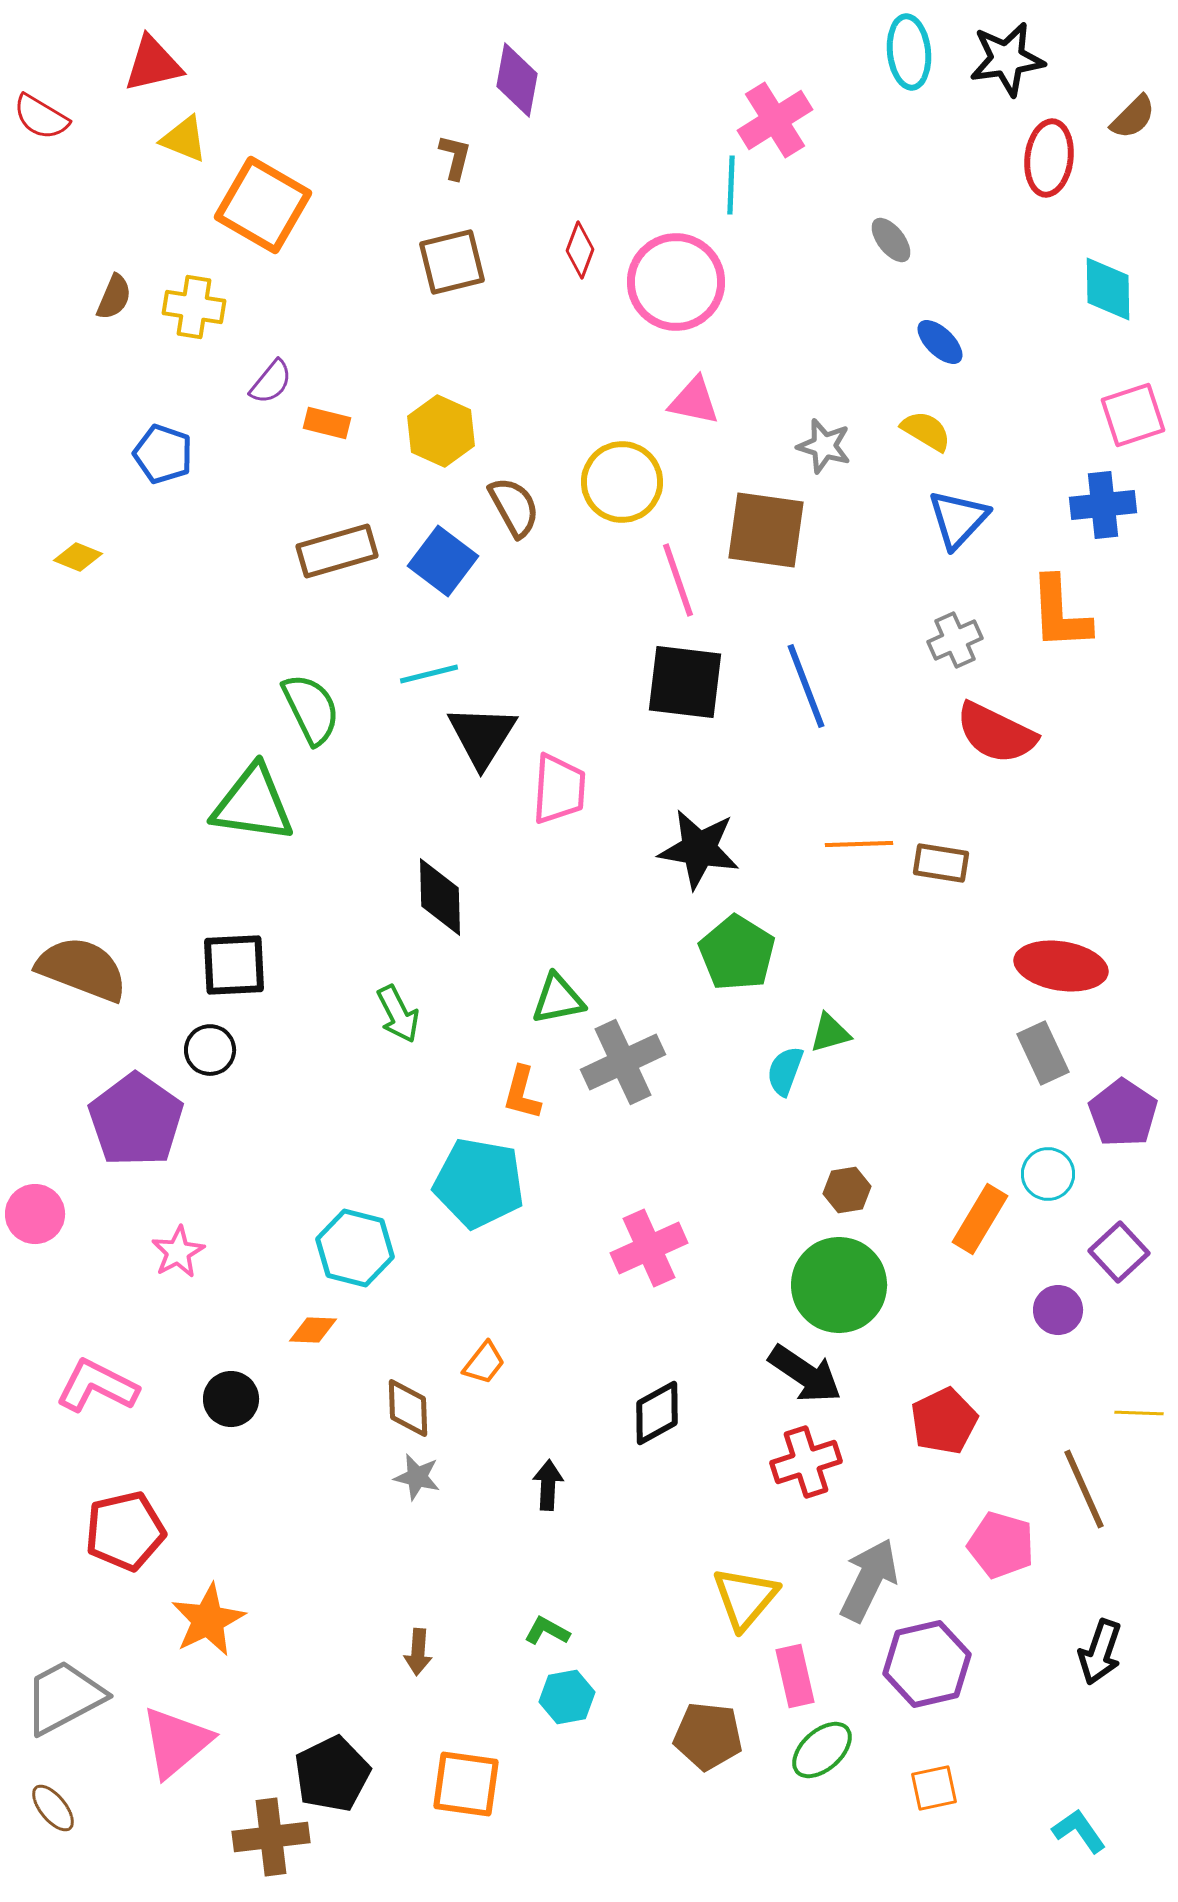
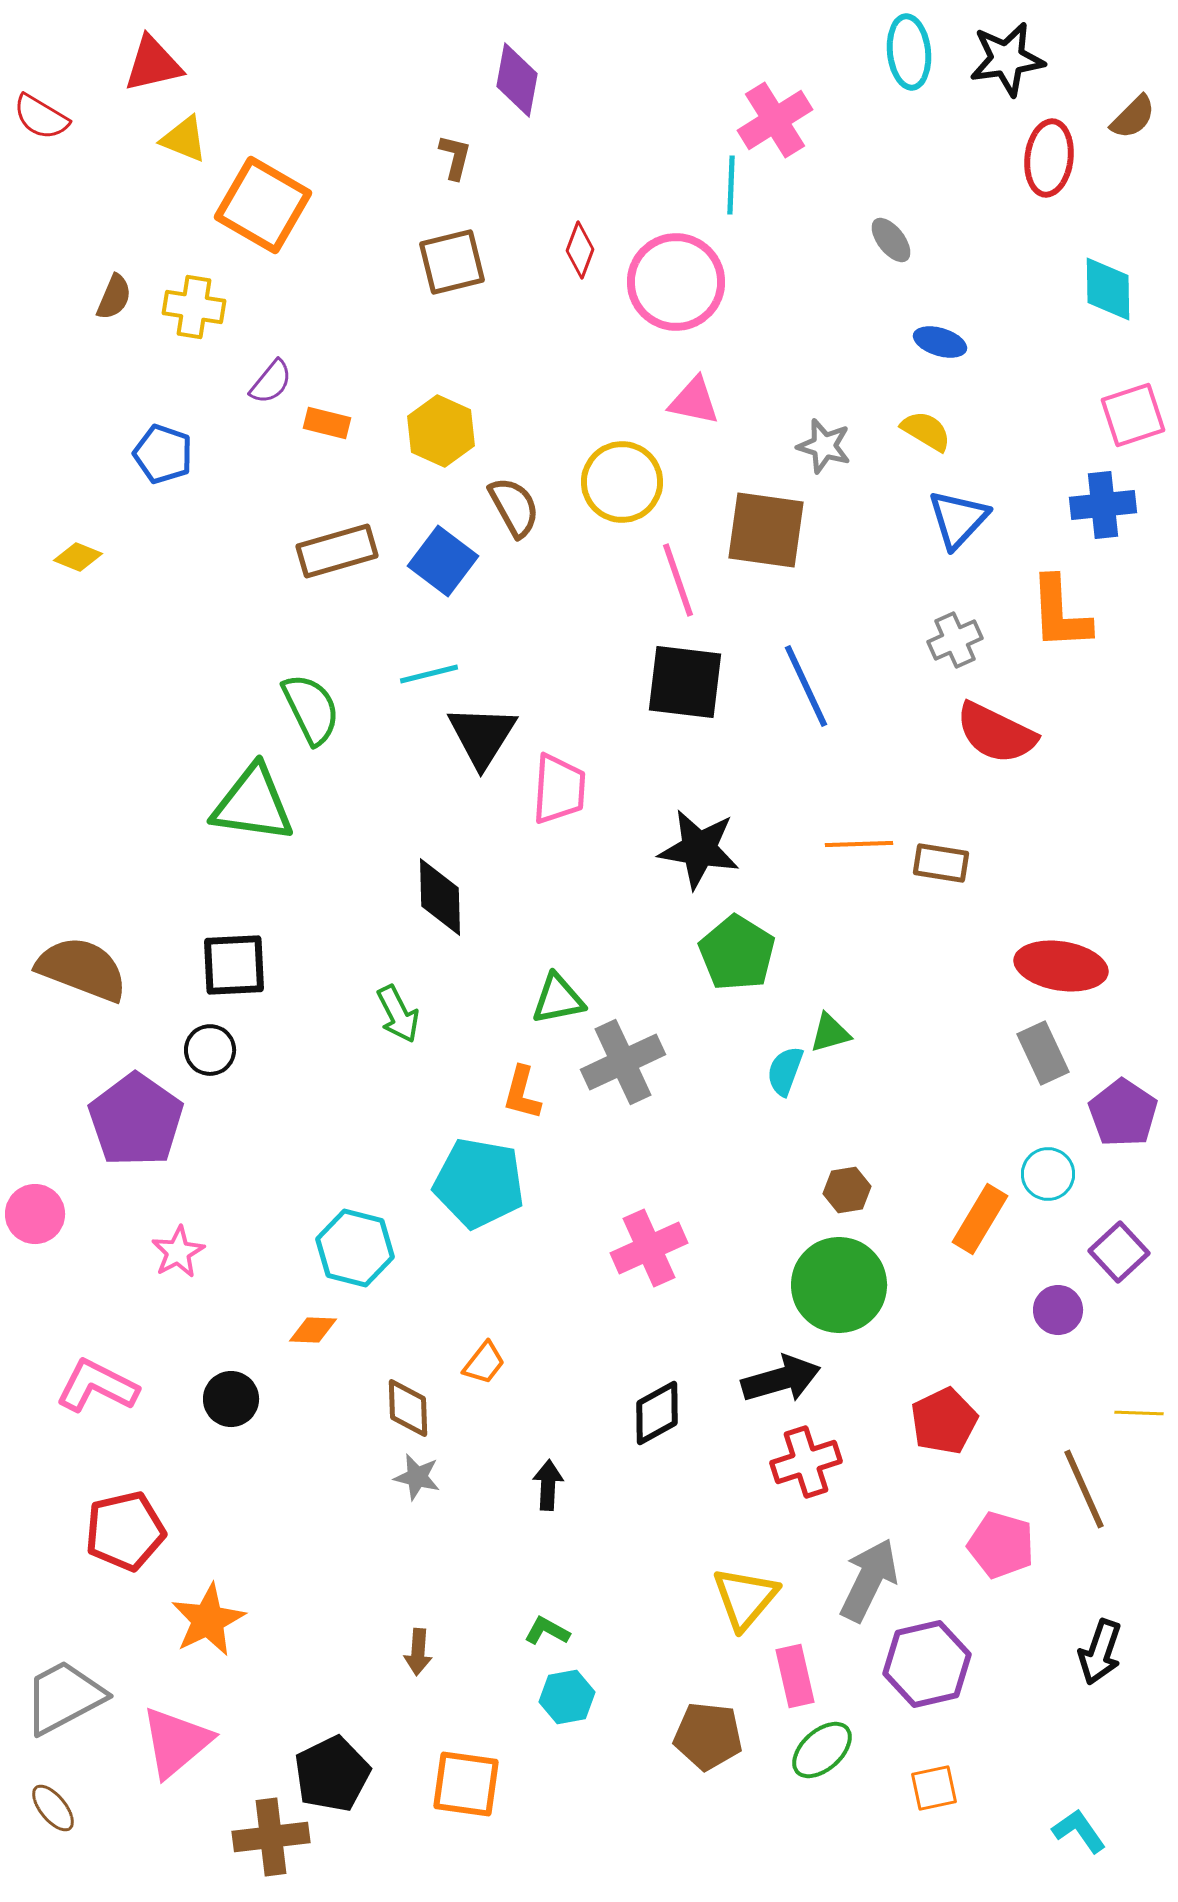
blue ellipse at (940, 342): rotated 27 degrees counterclockwise
blue line at (806, 686): rotated 4 degrees counterclockwise
black arrow at (805, 1374): moved 24 px left, 5 px down; rotated 50 degrees counterclockwise
